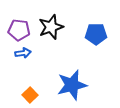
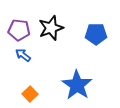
black star: moved 1 px down
blue arrow: moved 2 px down; rotated 133 degrees counterclockwise
blue star: moved 5 px right; rotated 24 degrees counterclockwise
orange square: moved 1 px up
